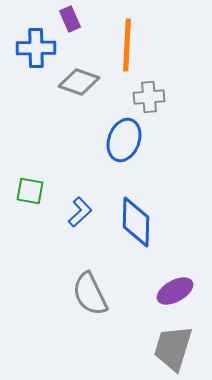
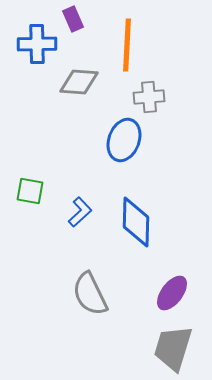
purple rectangle: moved 3 px right
blue cross: moved 1 px right, 4 px up
gray diamond: rotated 15 degrees counterclockwise
purple ellipse: moved 3 px left, 2 px down; rotated 24 degrees counterclockwise
